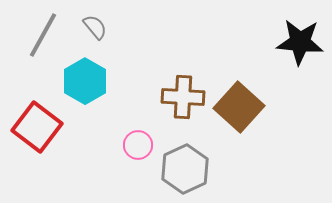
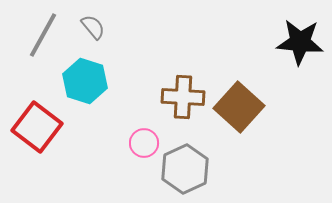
gray semicircle: moved 2 px left
cyan hexagon: rotated 12 degrees counterclockwise
pink circle: moved 6 px right, 2 px up
